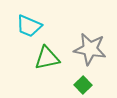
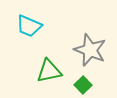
gray star: moved 1 px down; rotated 12 degrees clockwise
green triangle: moved 2 px right, 13 px down
